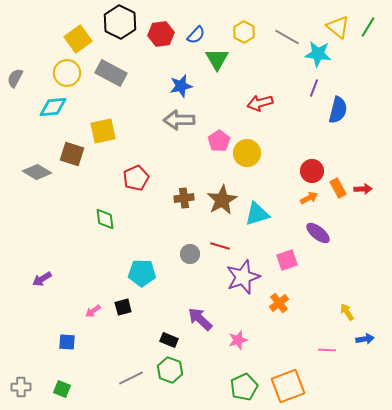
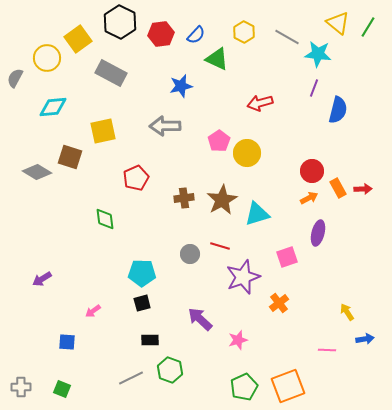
yellow triangle at (338, 27): moved 4 px up
green triangle at (217, 59): rotated 35 degrees counterclockwise
yellow circle at (67, 73): moved 20 px left, 15 px up
gray arrow at (179, 120): moved 14 px left, 6 px down
brown square at (72, 154): moved 2 px left, 3 px down
purple ellipse at (318, 233): rotated 65 degrees clockwise
pink square at (287, 260): moved 3 px up
black square at (123, 307): moved 19 px right, 4 px up
black rectangle at (169, 340): moved 19 px left; rotated 24 degrees counterclockwise
